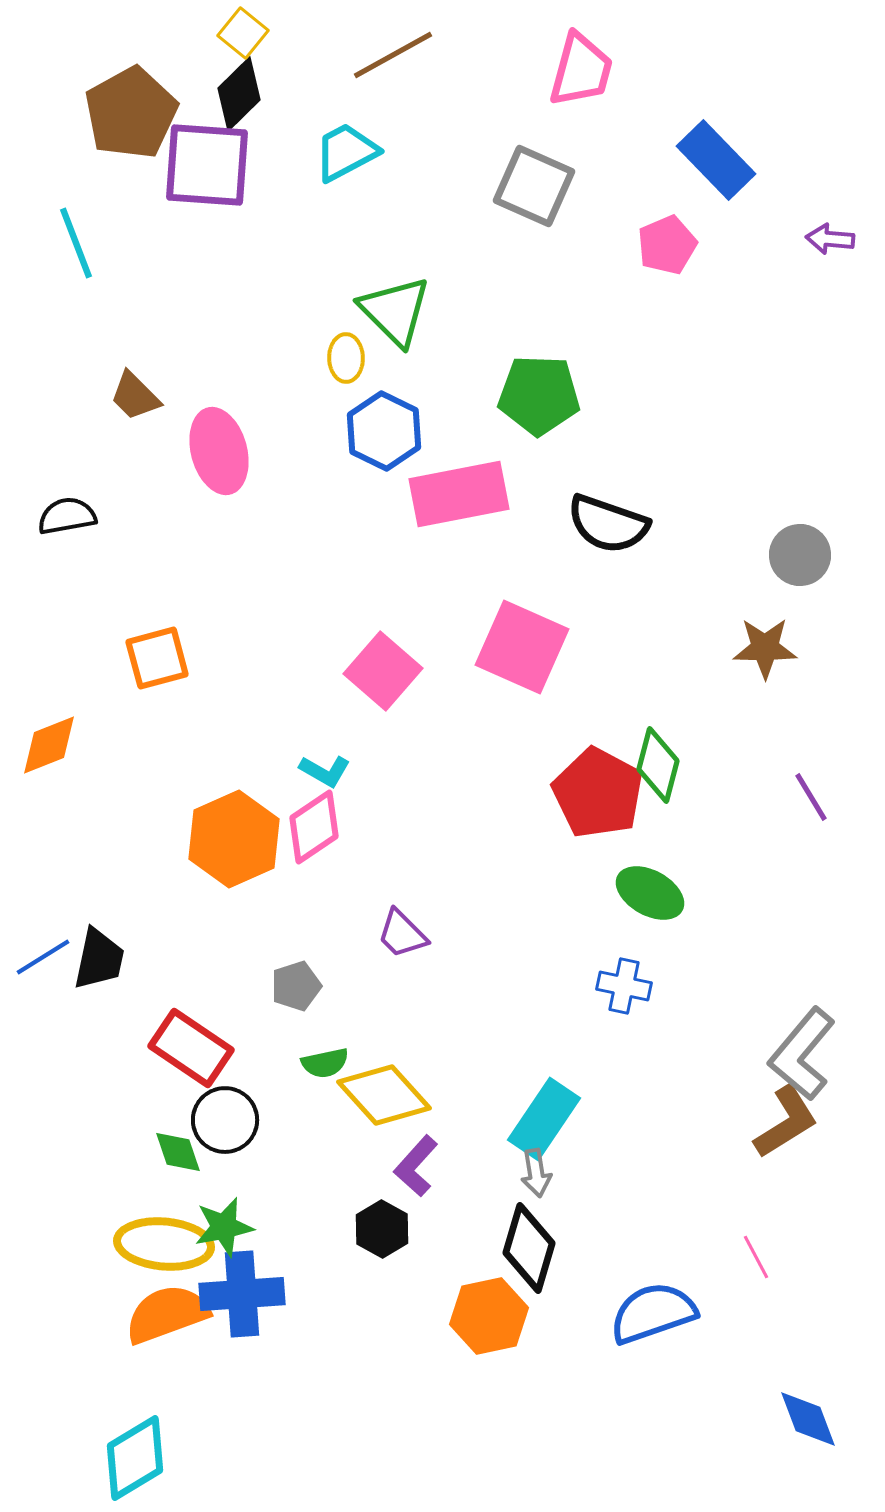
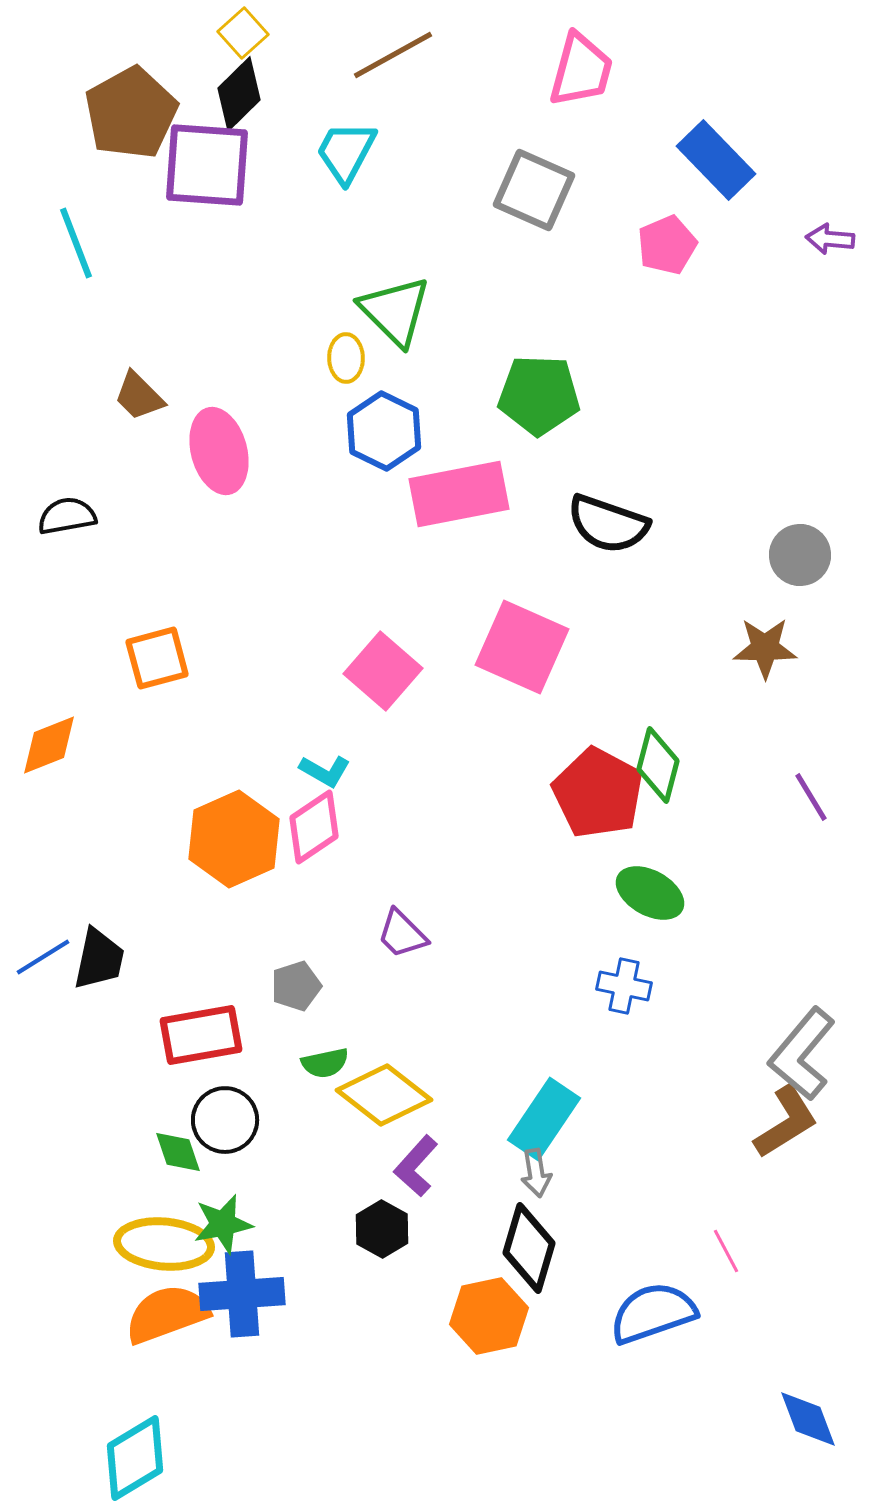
yellow square at (243, 33): rotated 9 degrees clockwise
cyan trapezoid at (346, 152): rotated 34 degrees counterclockwise
gray square at (534, 186): moved 4 px down
brown trapezoid at (135, 396): moved 4 px right
red rectangle at (191, 1048): moved 10 px right, 13 px up; rotated 44 degrees counterclockwise
yellow diamond at (384, 1095): rotated 10 degrees counterclockwise
green star at (224, 1227): moved 1 px left, 3 px up
pink line at (756, 1257): moved 30 px left, 6 px up
